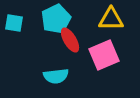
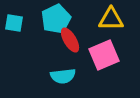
cyan semicircle: moved 7 px right
